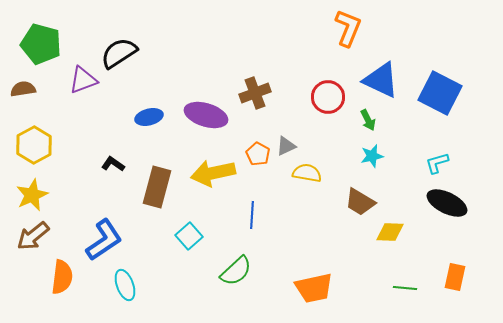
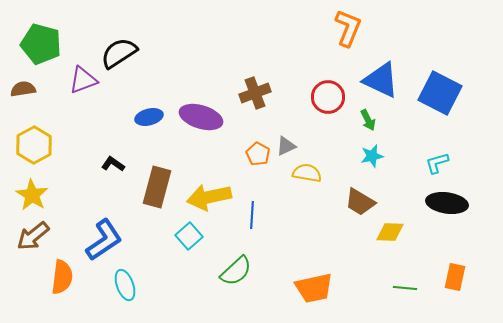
purple ellipse: moved 5 px left, 2 px down
yellow arrow: moved 4 px left, 24 px down
yellow star: rotated 16 degrees counterclockwise
black ellipse: rotated 18 degrees counterclockwise
